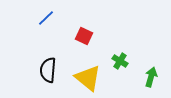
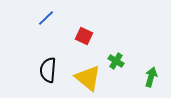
green cross: moved 4 px left
